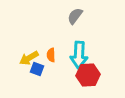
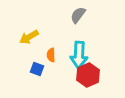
gray semicircle: moved 3 px right, 1 px up
yellow arrow: moved 21 px up
red hexagon: rotated 20 degrees counterclockwise
